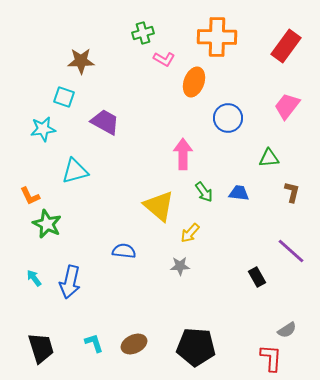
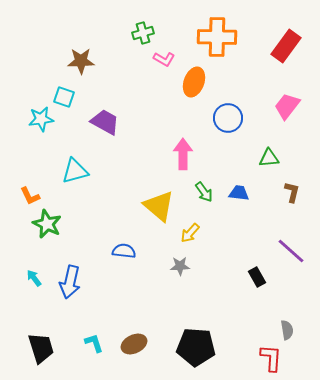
cyan star: moved 2 px left, 10 px up
gray semicircle: rotated 66 degrees counterclockwise
